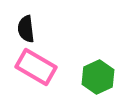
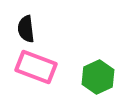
pink rectangle: rotated 9 degrees counterclockwise
